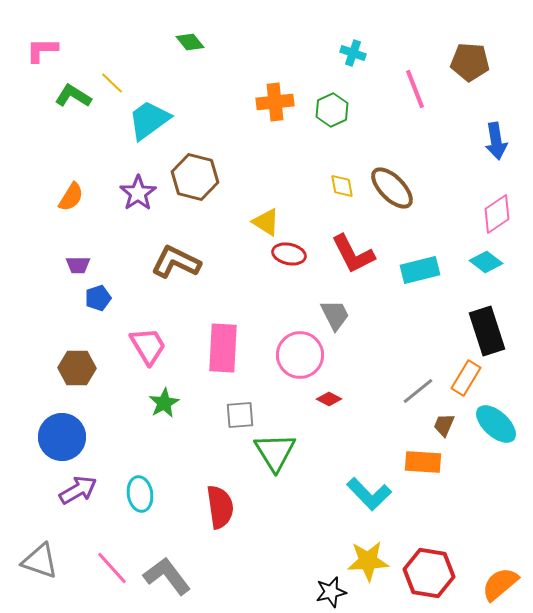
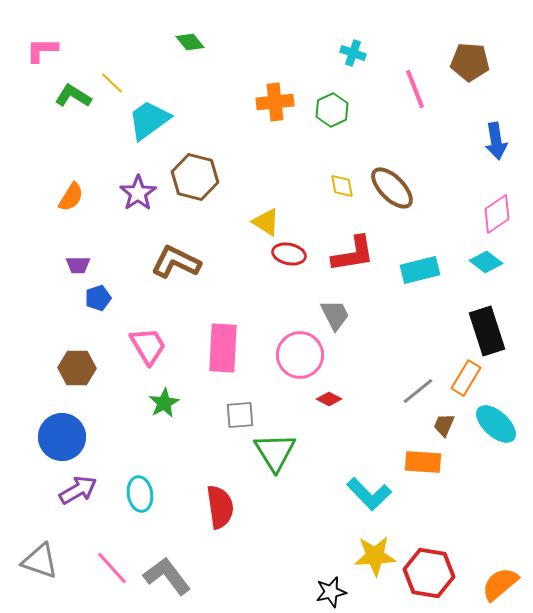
red L-shape at (353, 254): rotated 72 degrees counterclockwise
yellow star at (368, 561): moved 7 px right, 5 px up
